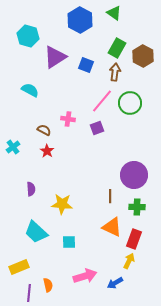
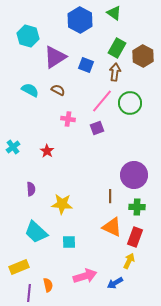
brown semicircle: moved 14 px right, 40 px up
red rectangle: moved 1 px right, 2 px up
